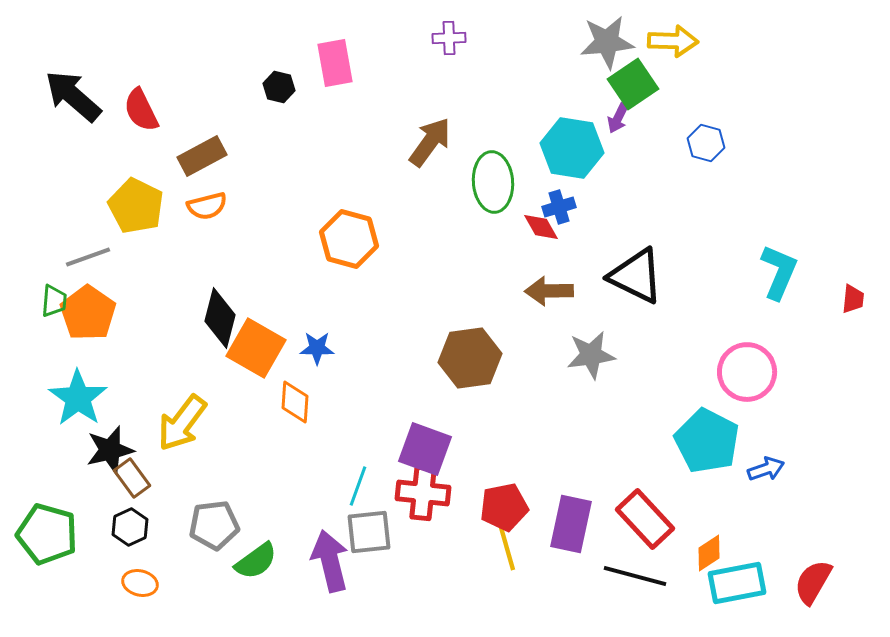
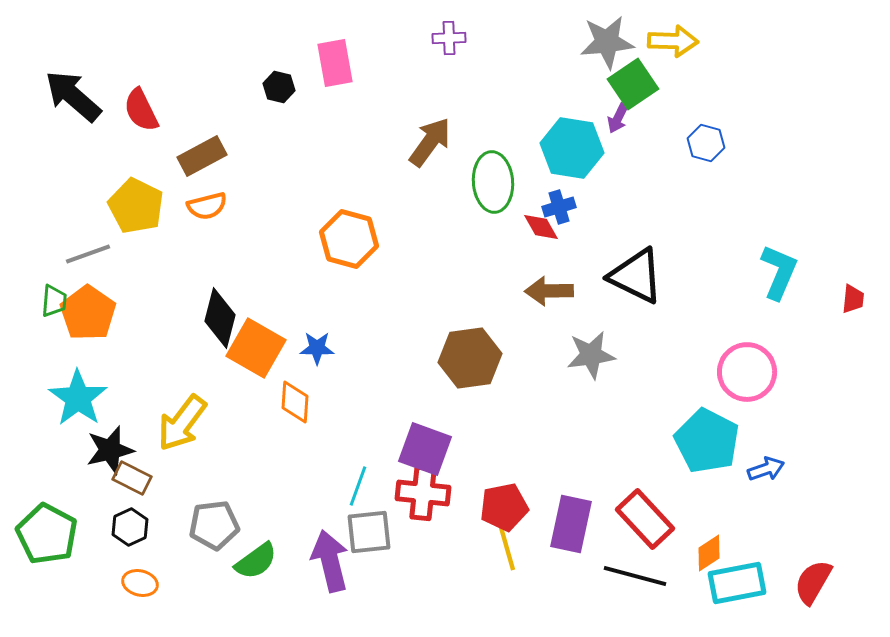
gray line at (88, 257): moved 3 px up
brown rectangle at (132, 478): rotated 27 degrees counterclockwise
green pentagon at (47, 534): rotated 12 degrees clockwise
